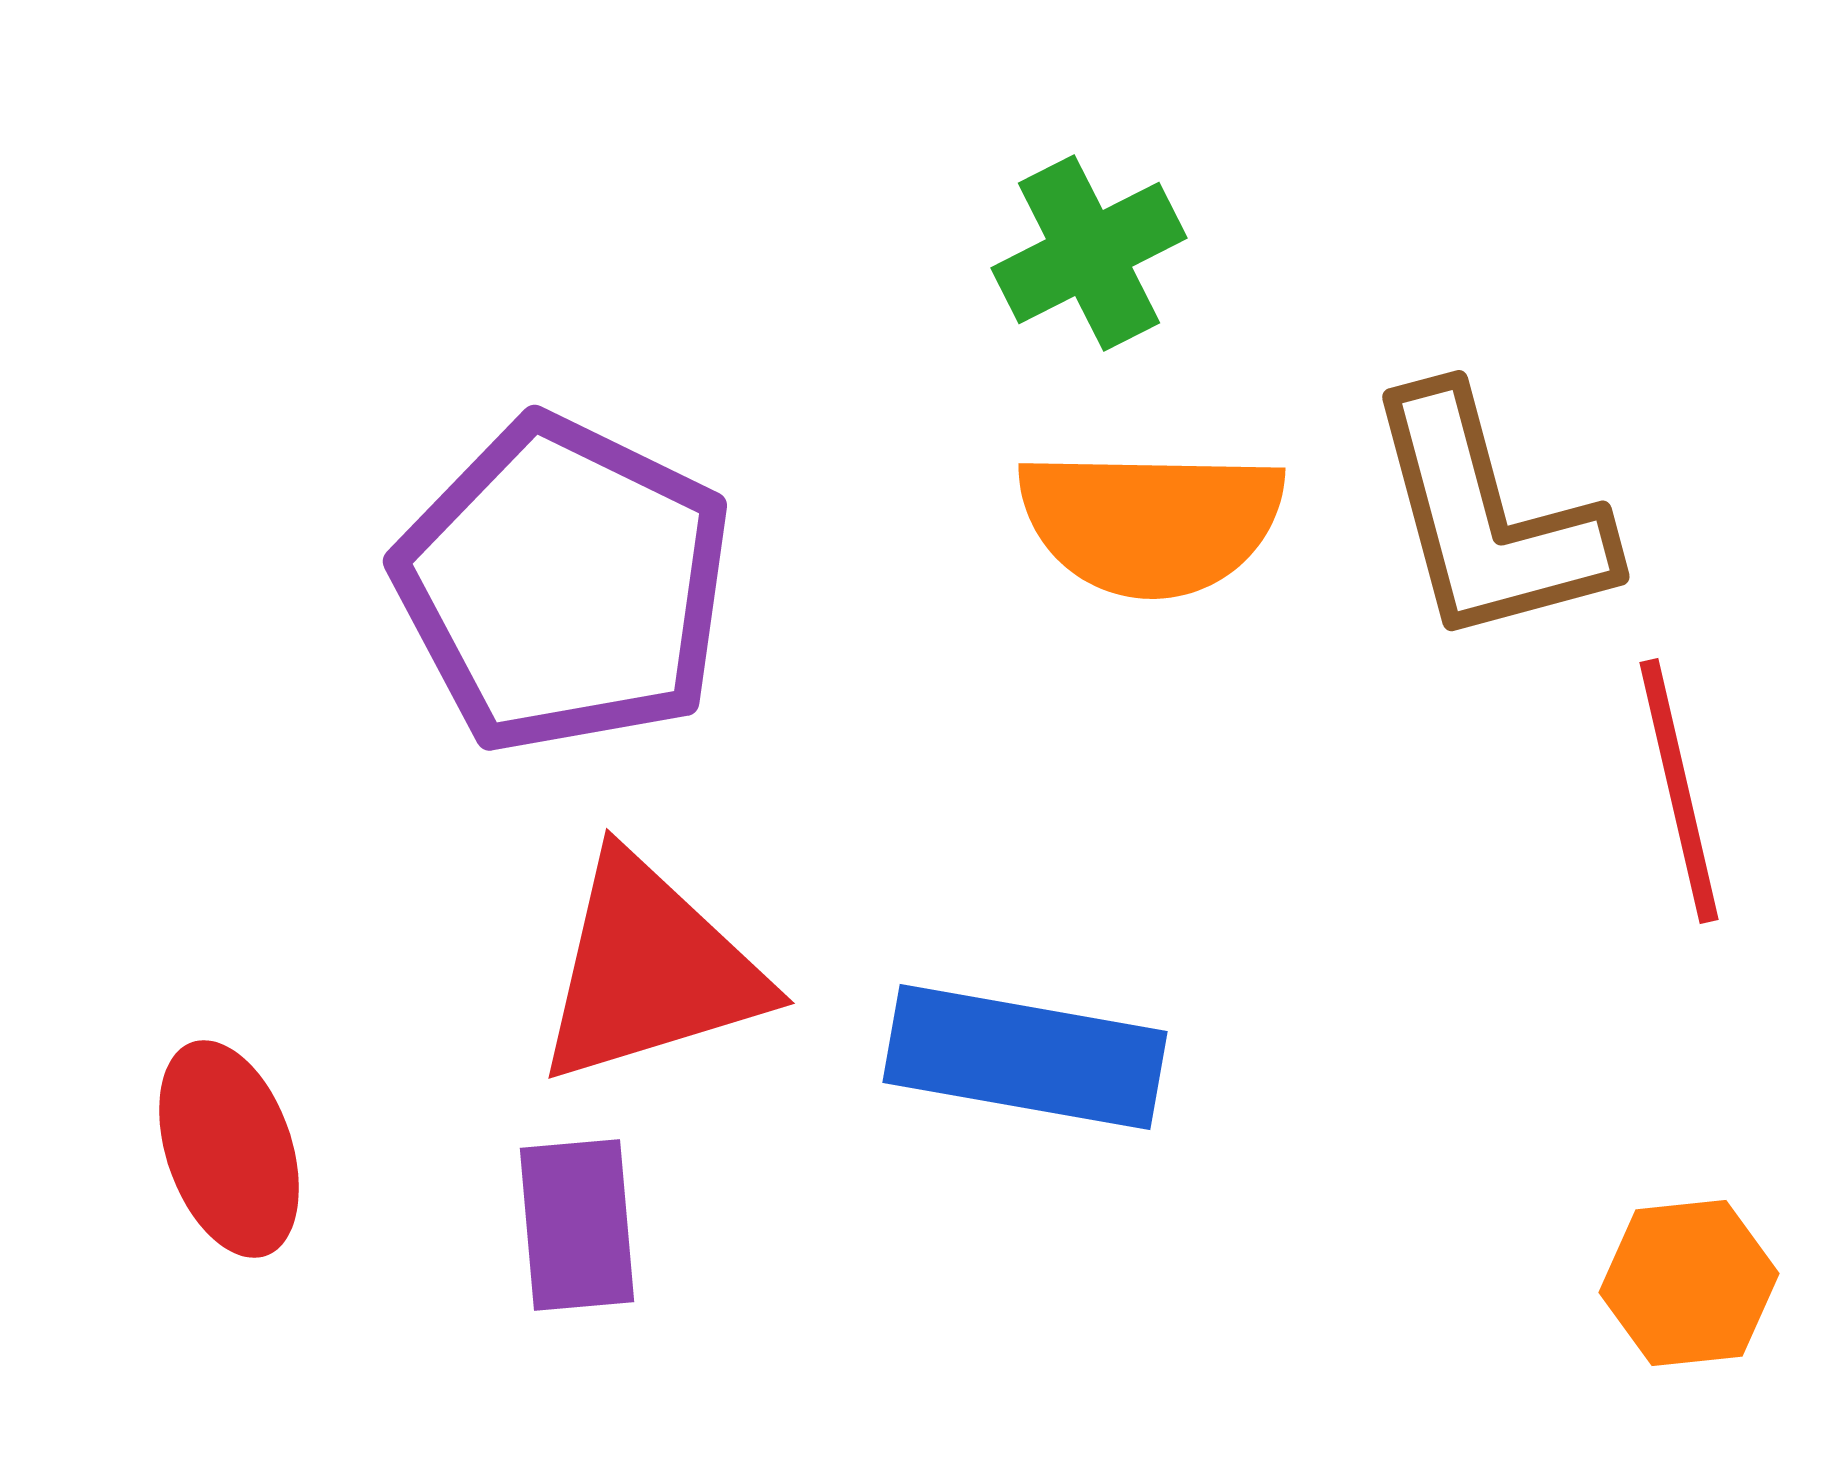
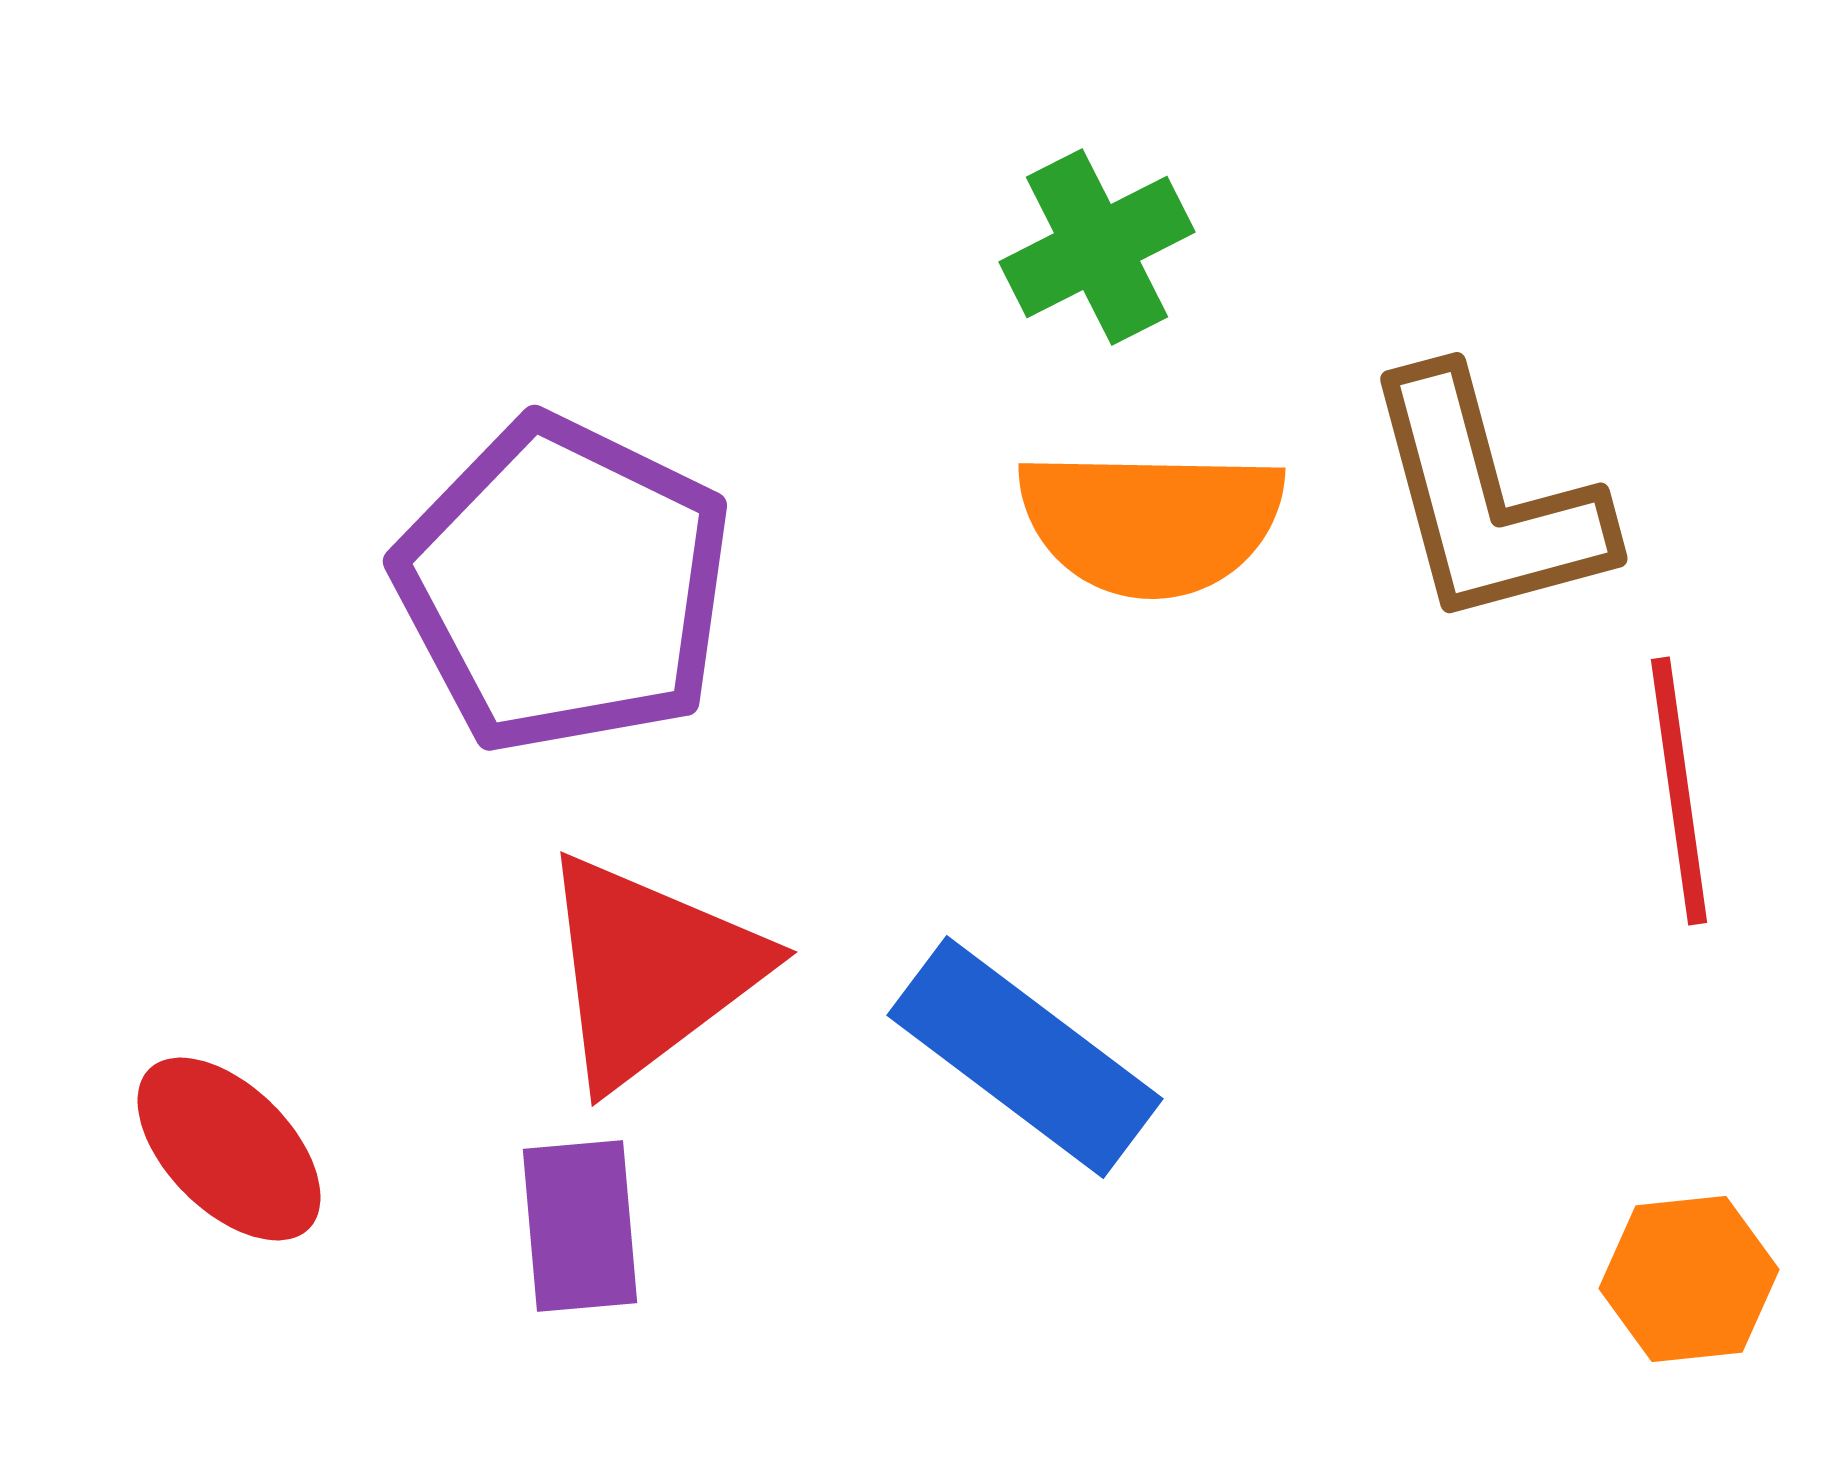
green cross: moved 8 px right, 6 px up
brown L-shape: moved 2 px left, 18 px up
red line: rotated 5 degrees clockwise
red triangle: rotated 20 degrees counterclockwise
blue rectangle: rotated 27 degrees clockwise
red ellipse: rotated 26 degrees counterclockwise
purple rectangle: moved 3 px right, 1 px down
orange hexagon: moved 4 px up
